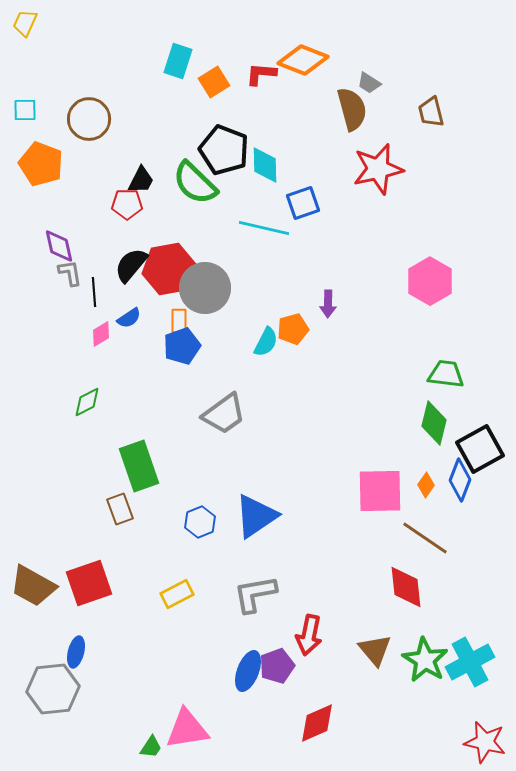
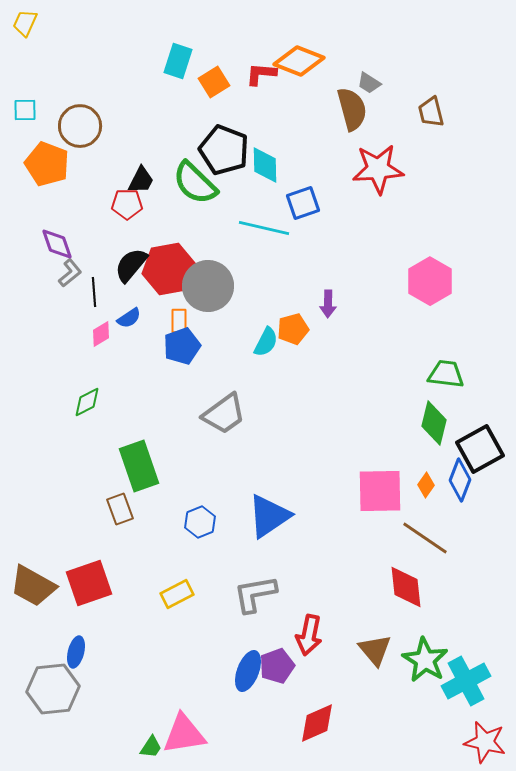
orange diamond at (303, 60): moved 4 px left, 1 px down
brown circle at (89, 119): moved 9 px left, 7 px down
orange pentagon at (41, 164): moved 6 px right
red star at (378, 169): rotated 9 degrees clockwise
purple diamond at (59, 246): moved 2 px left, 2 px up; rotated 6 degrees counterclockwise
gray L-shape at (70, 273): rotated 60 degrees clockwise
gray circle at (205, 288): moved 3 px right, 2 px up
blue triangle at (256, 516): moved 13 px right
cyan cross at (470, 662): moved 4 px left, 19 px down
pink triangle at (187, 729): moved 3 px left, 5 px down
